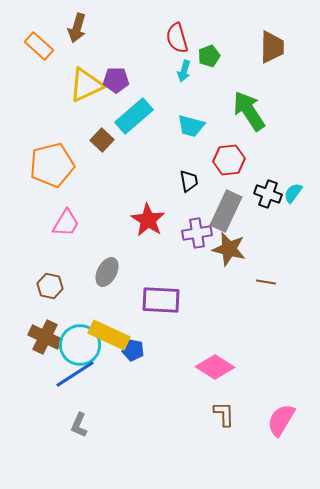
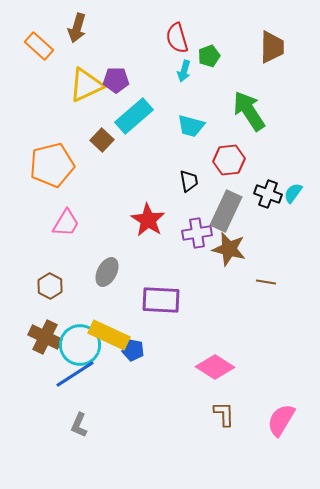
brown hexagon: rotated 15 degrees clockwise
